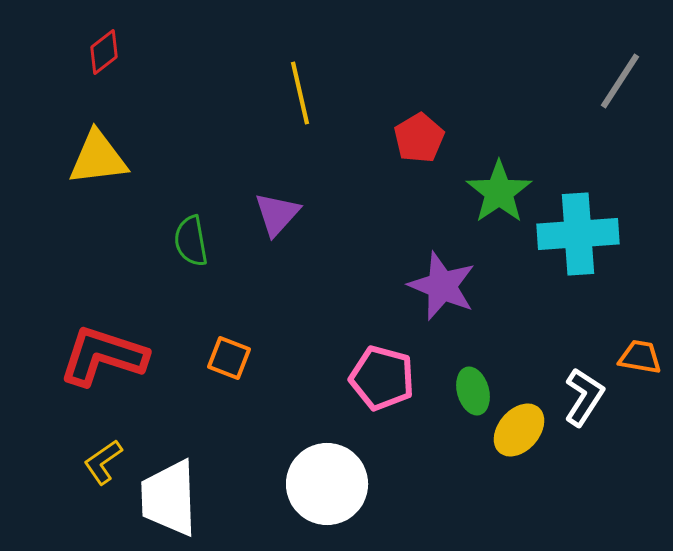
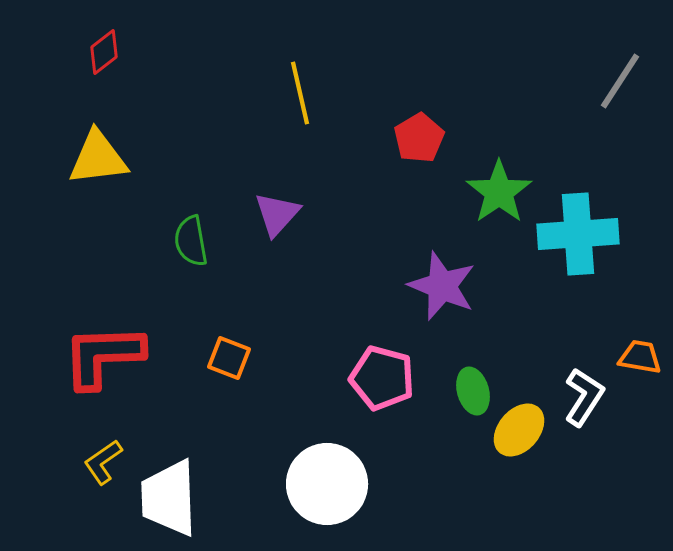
red L-shape: rotated 20 degrees counterclockwise
